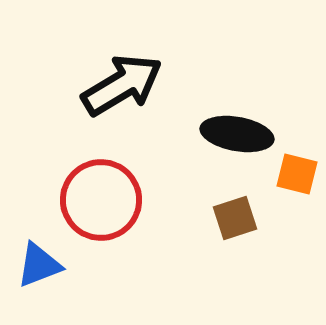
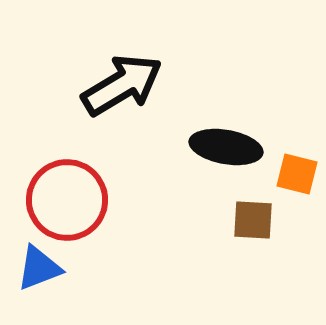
black ellipse: moved 11 px left, 13 px down
red circle: moved 34 px left
brown square: moved 18 px right, 2 px down; rotated 21 degrees clockwise
blue triangle: moved 3 px down
